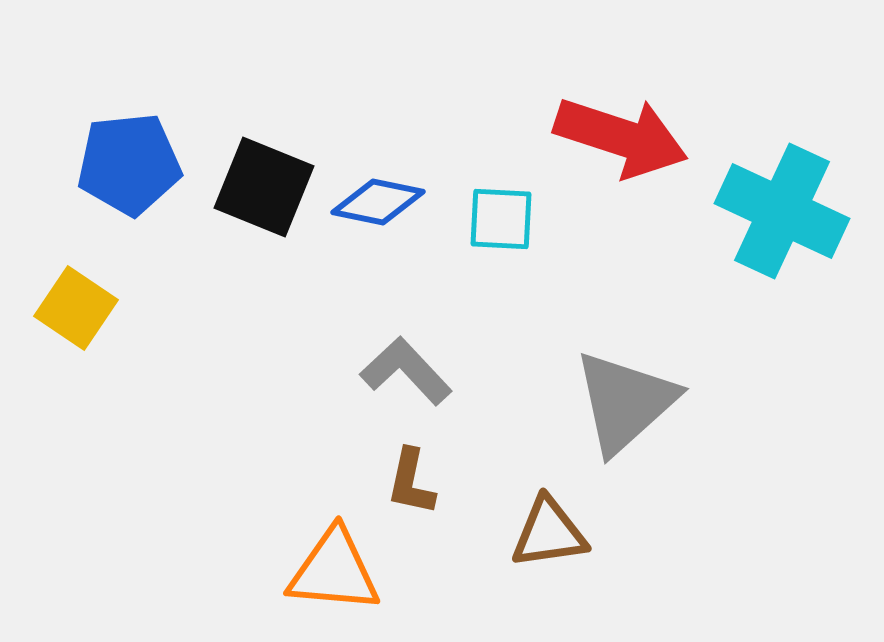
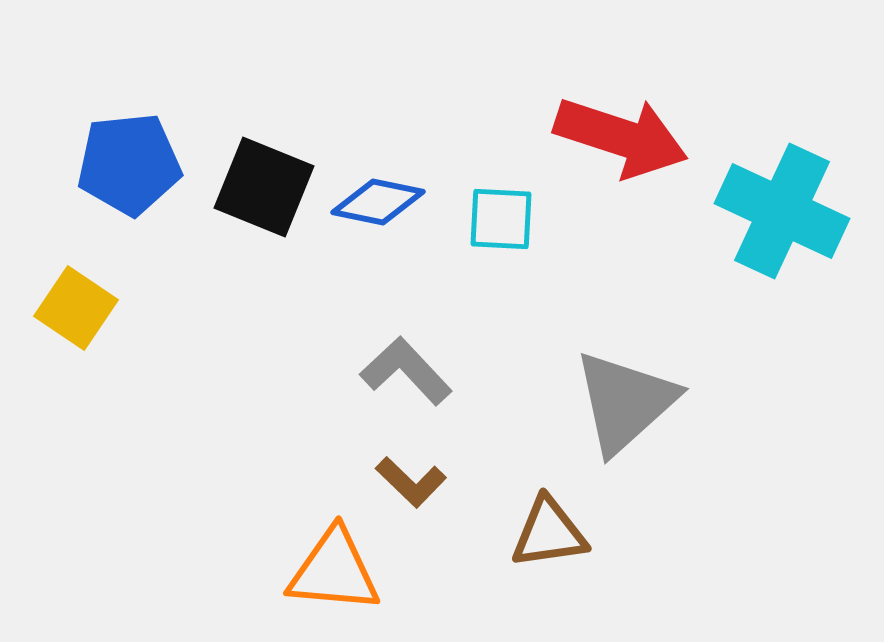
brown L-shape: rotated 58 degrees counterclockwise
